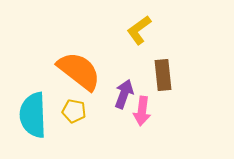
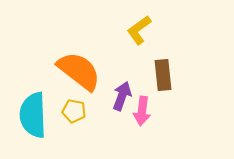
purple arrow: moved 2 px left, 2 px down
